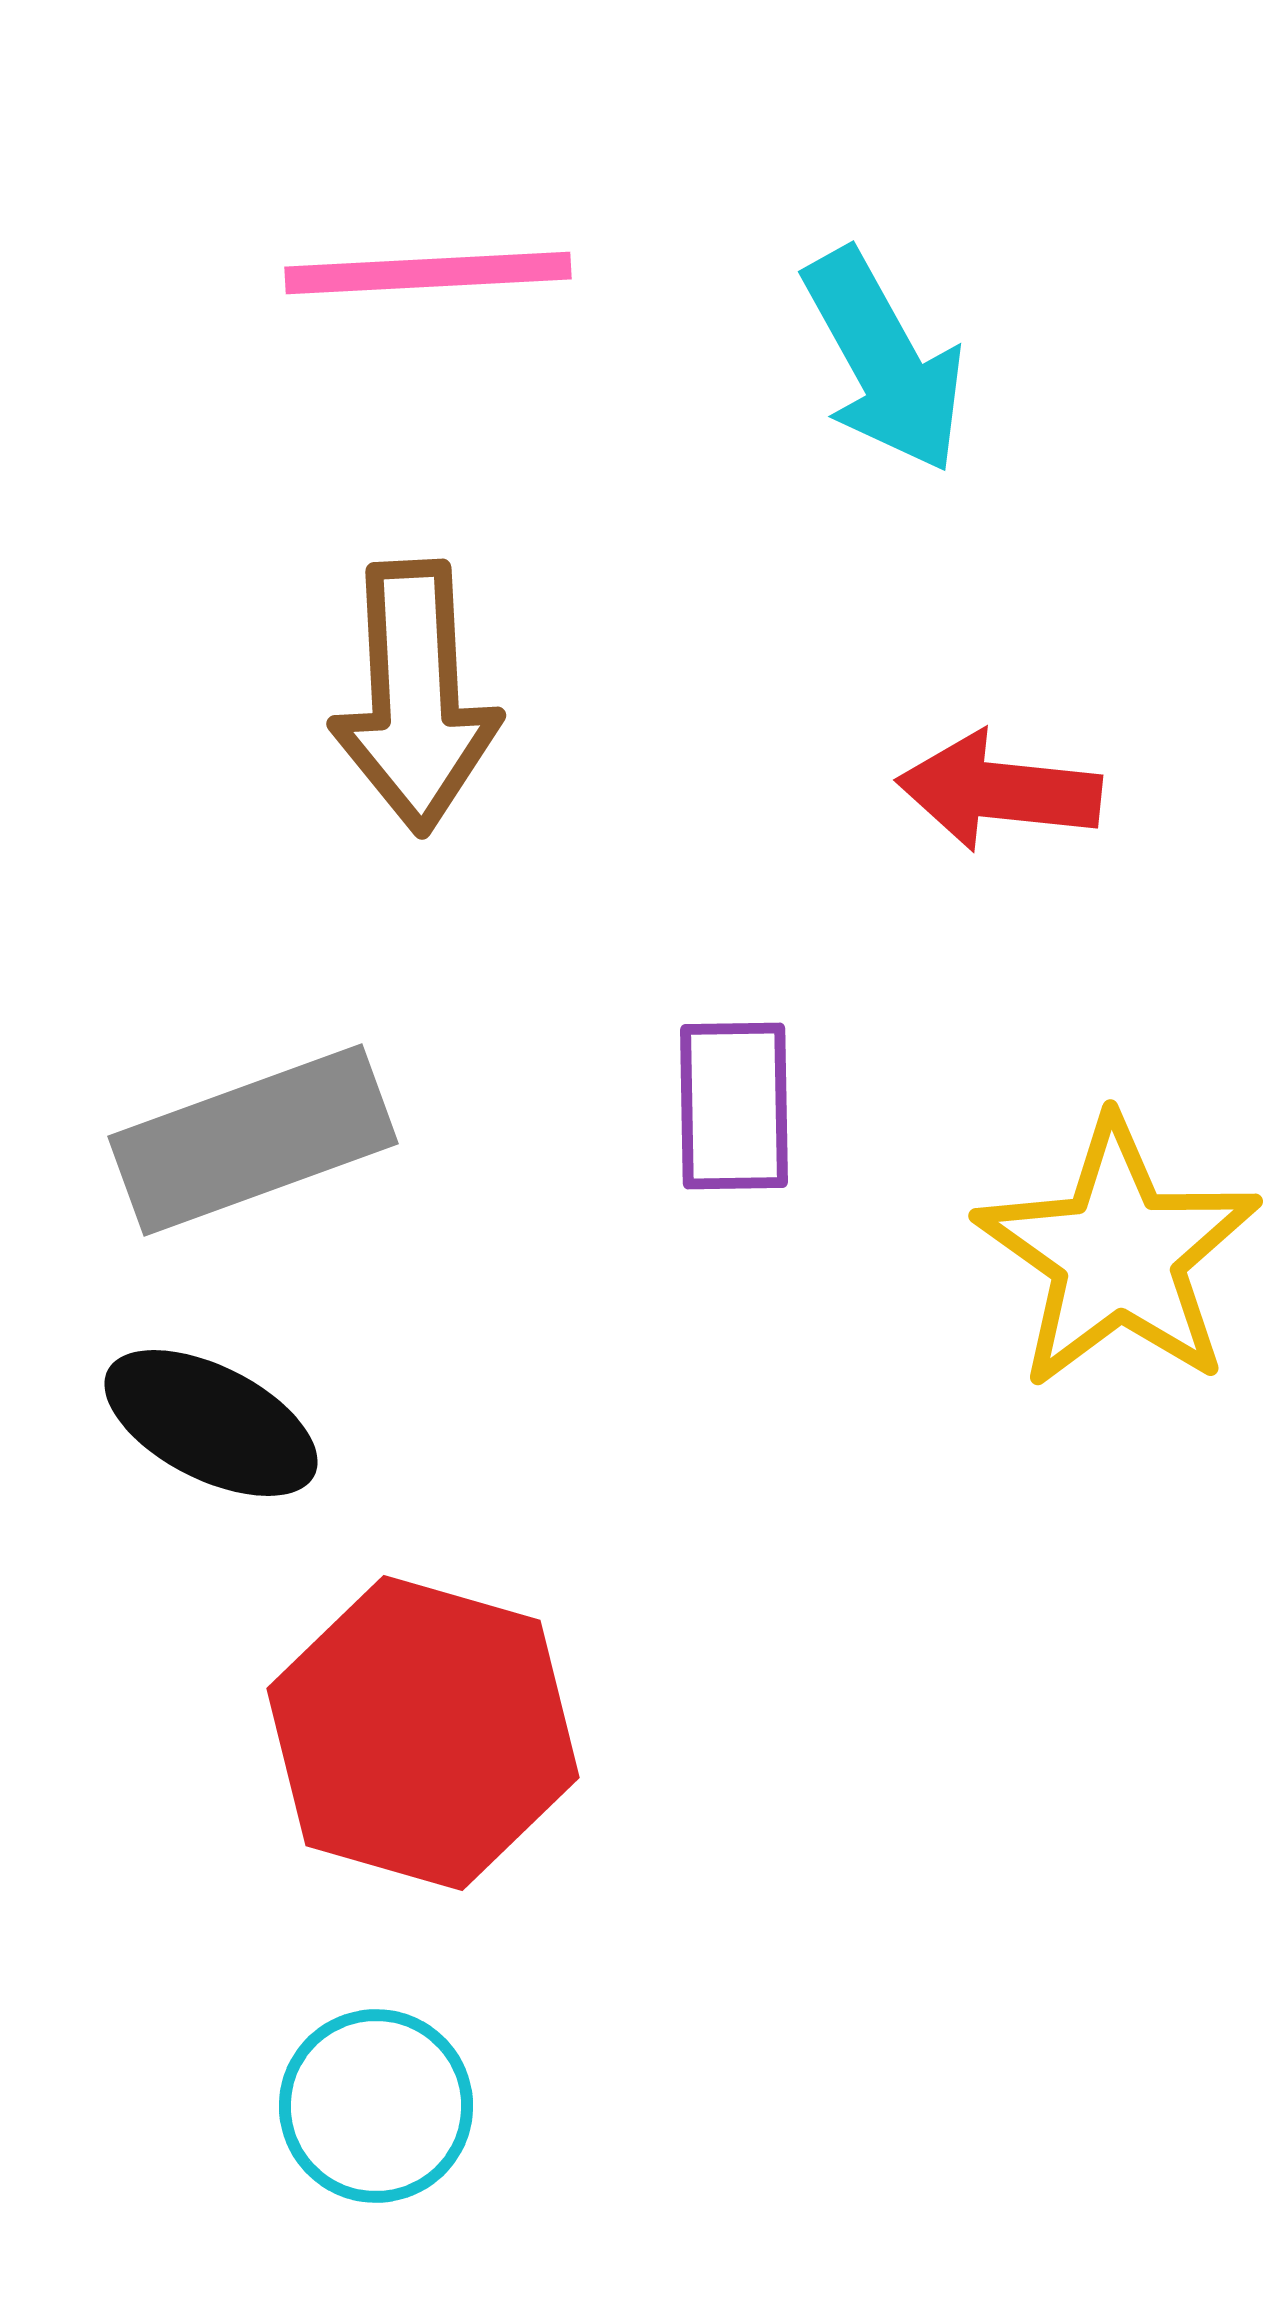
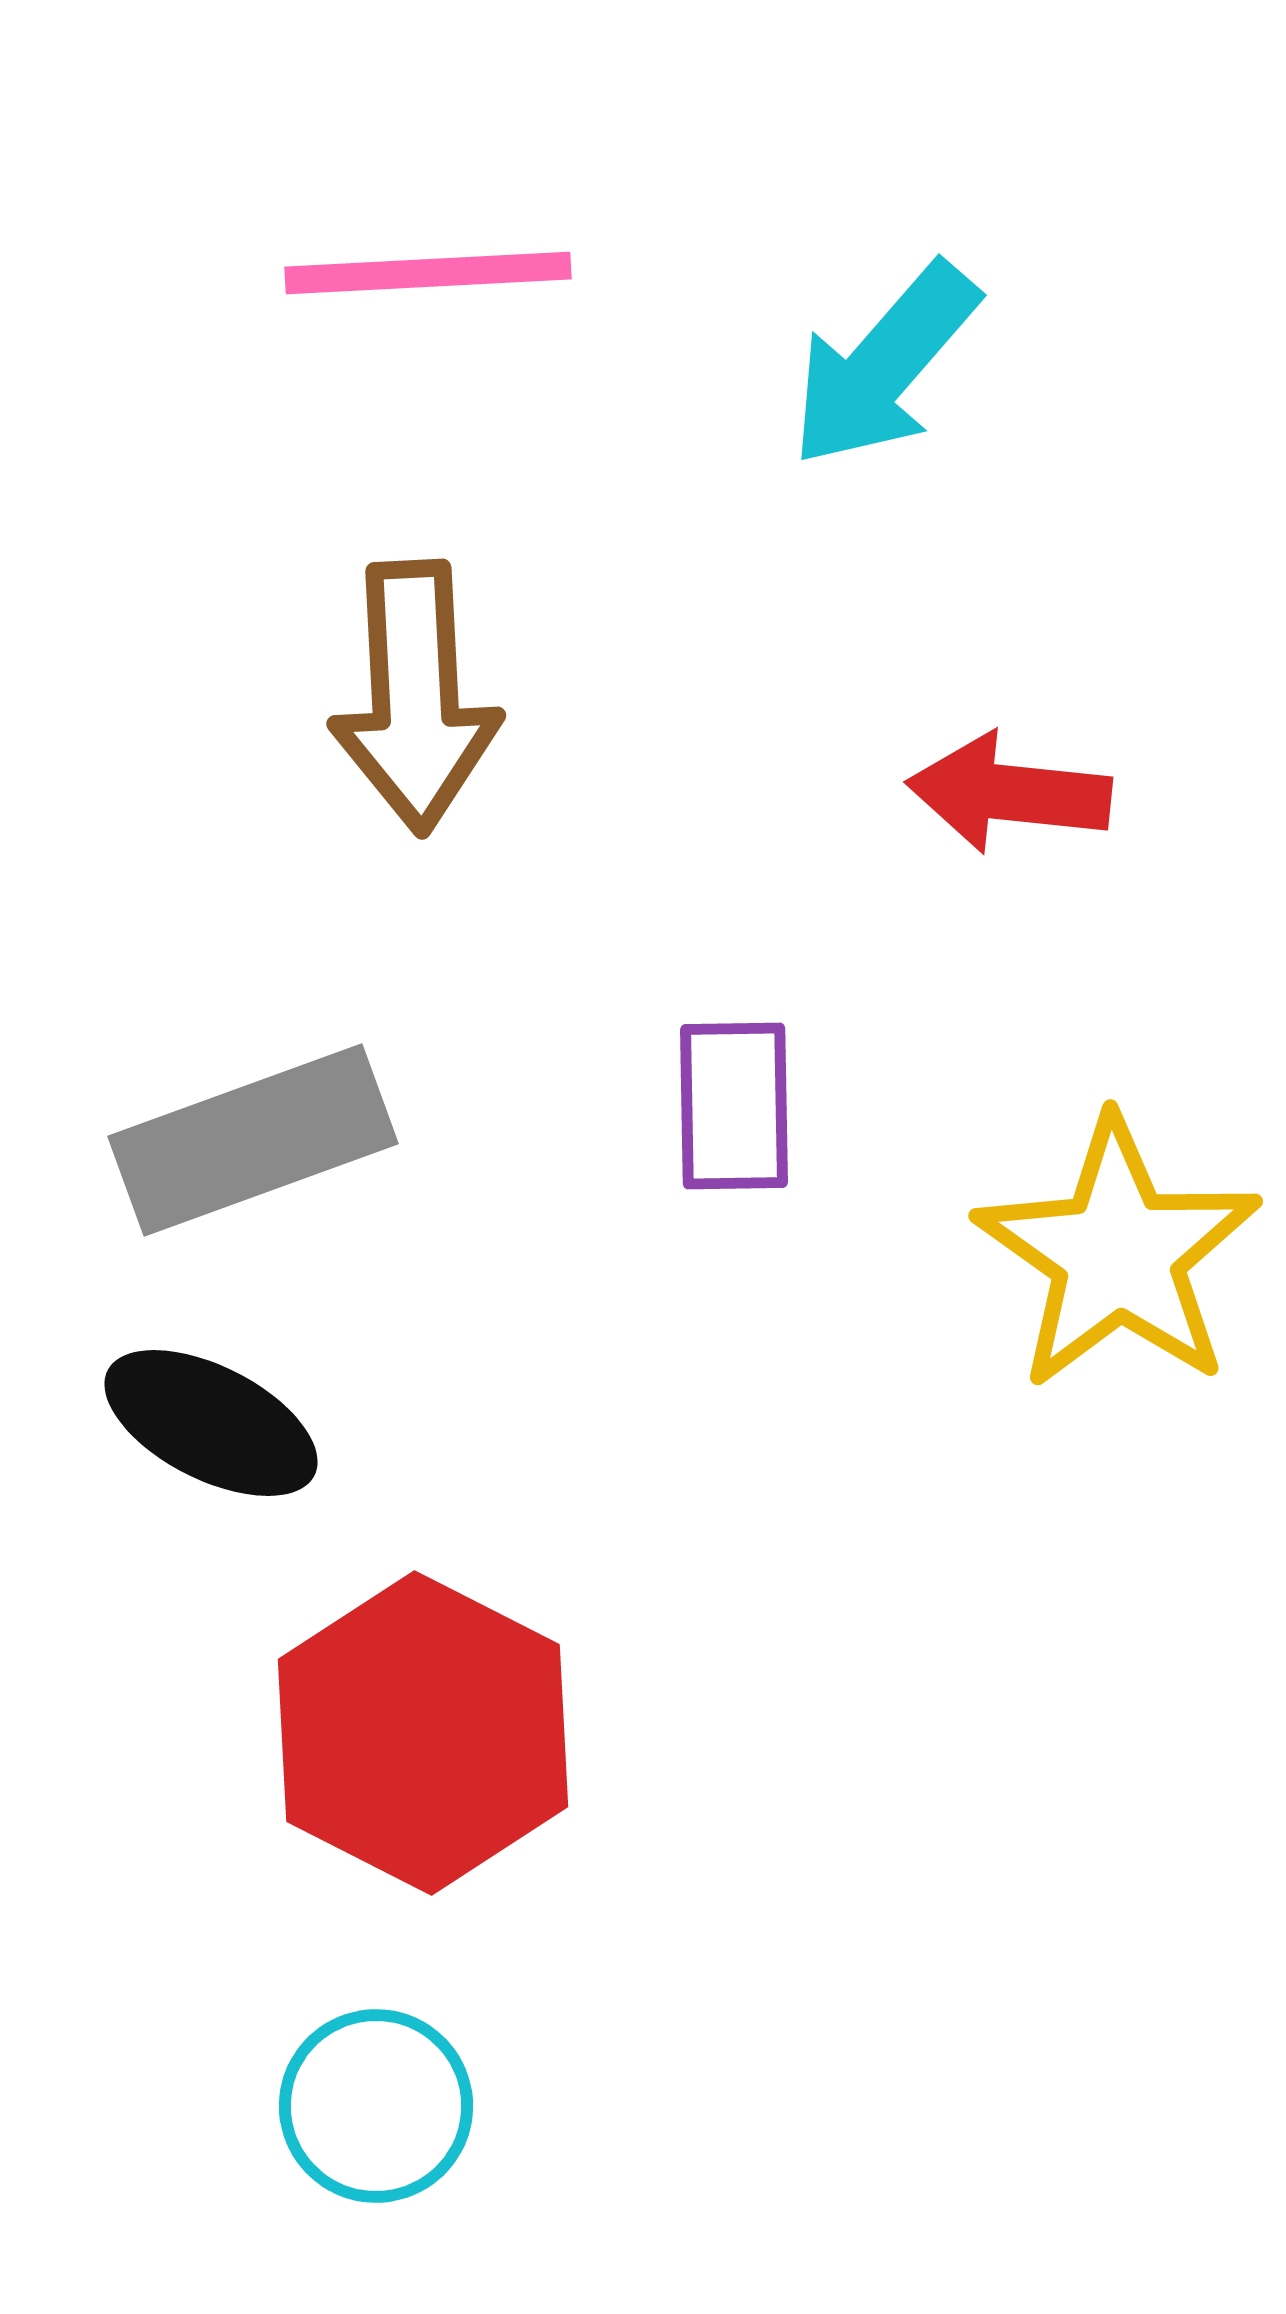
cyan arrow: moved 4 px down; rotated 70 degrees clockwise
red arrow: moved 10 px right, 2 px down
red hexagon: rotated 11 degrees clockwise
